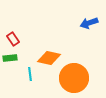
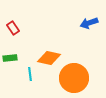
red rectangle: moved 11 px up
